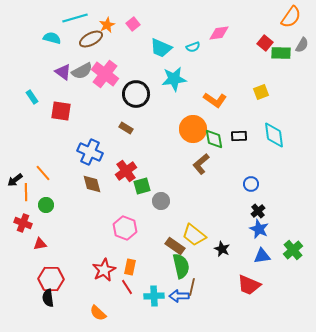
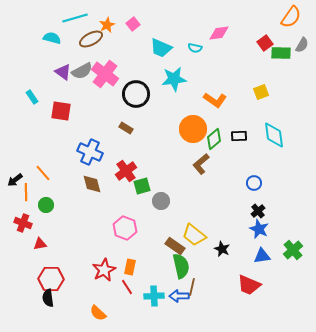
red square at (265, 43): rotated 14 degrees clockwise
cyan semicircle at (193, 47): moved 2 px right, 1 px down; rotated 32 degrees clockwise
green diamond at (214, 139): rotated 60 degrees clockwise
blue circle at (251, 184): moved 3 px right, 1 px up
